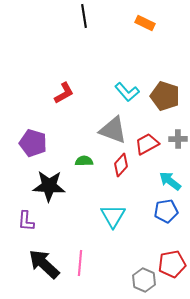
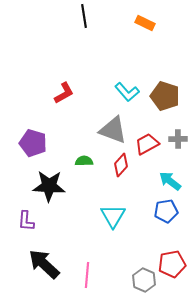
pink line: moved 7 px right, 12 px down
